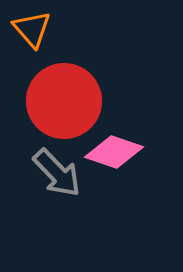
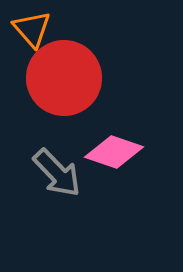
red circle: moved 23 px up
